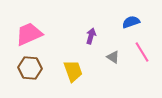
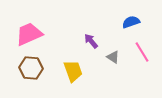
purple arrow: moved 5 px down; rotated 56 degrees counterclockwise
brown hexagon: moved 1 px right
